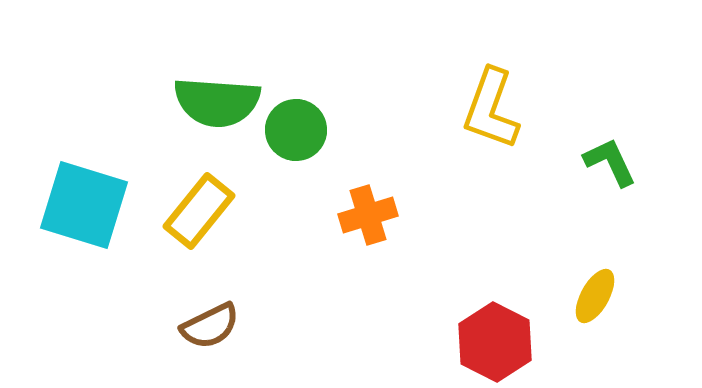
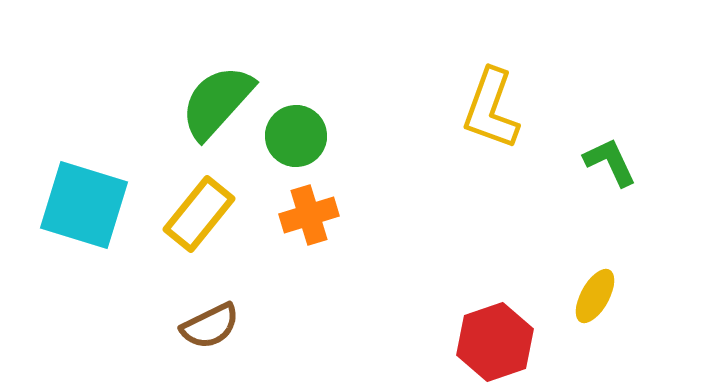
green semicircle: rotated 128 degrees clockwise
green circle: moved 6 px down
yellow rectangle: moved 3 px down
orange cross: moved 59 px left
red hexagon: rotated 14 degrees clockwise
